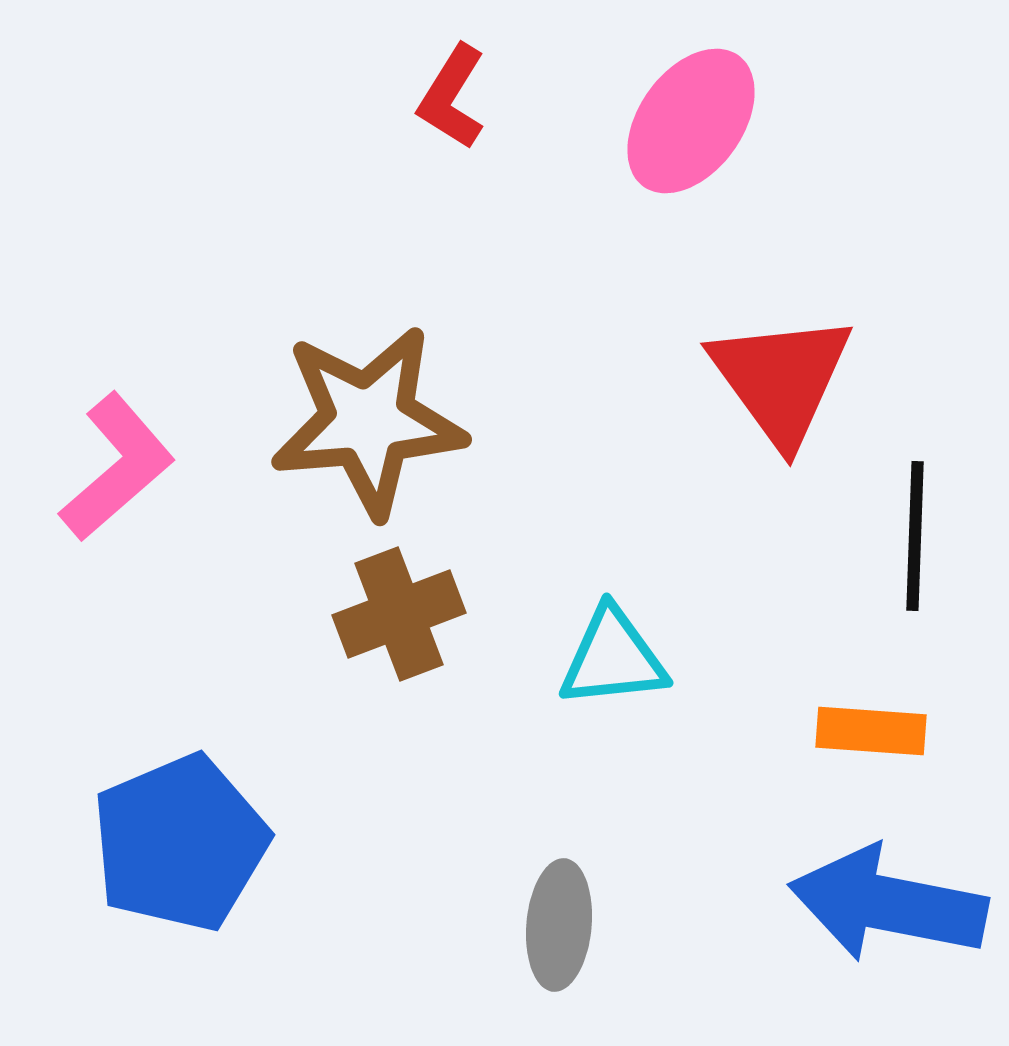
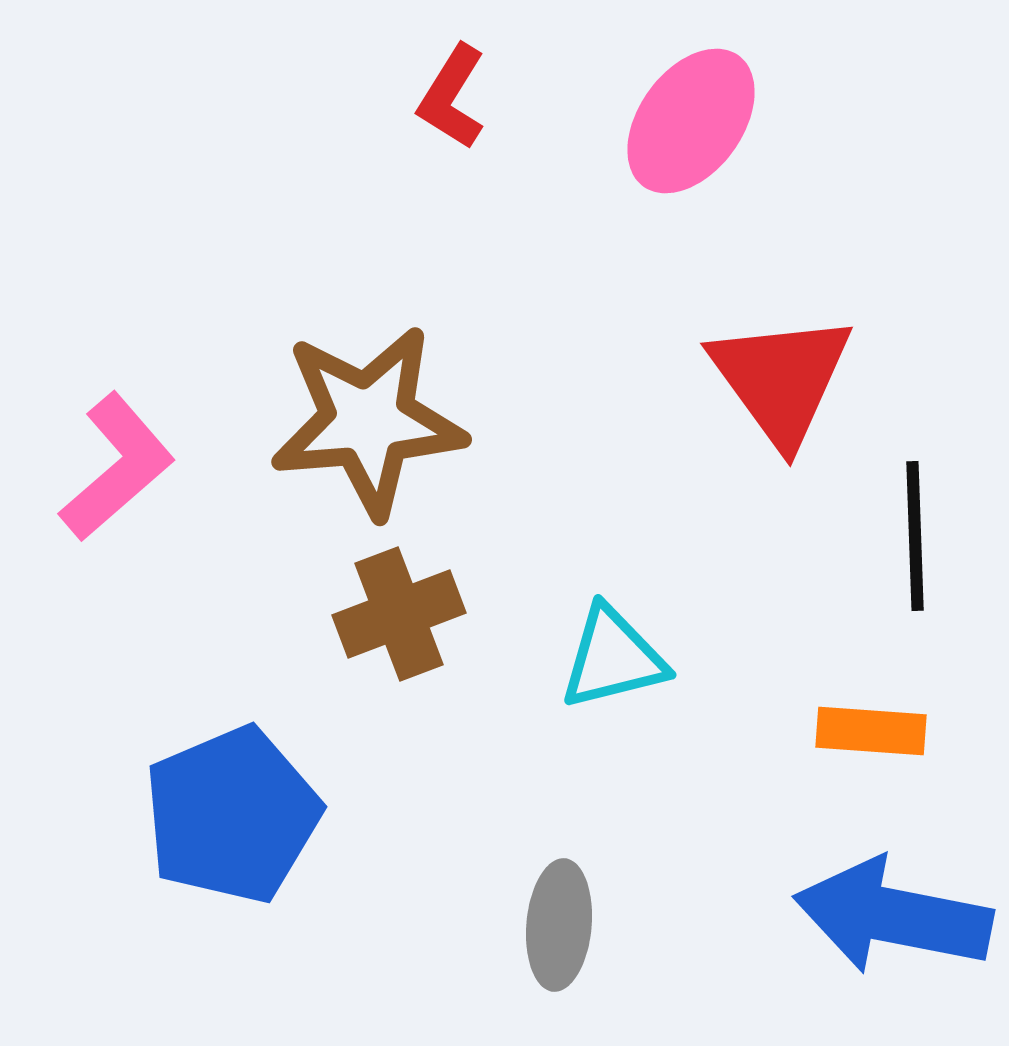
black line: rotated 4 degrees counterclockwise
cyan triangle: rotated 8 degrees counterclockwise
blue pentagon: moved 52 px right, 28 px up
blue arrow: moved 5 px right, 12 px down
